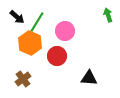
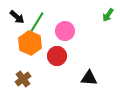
green arrow: rotated 128 degrees counterclockwise
